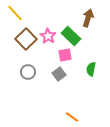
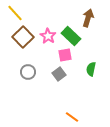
brown square: moved 3 px left, 2 px up
